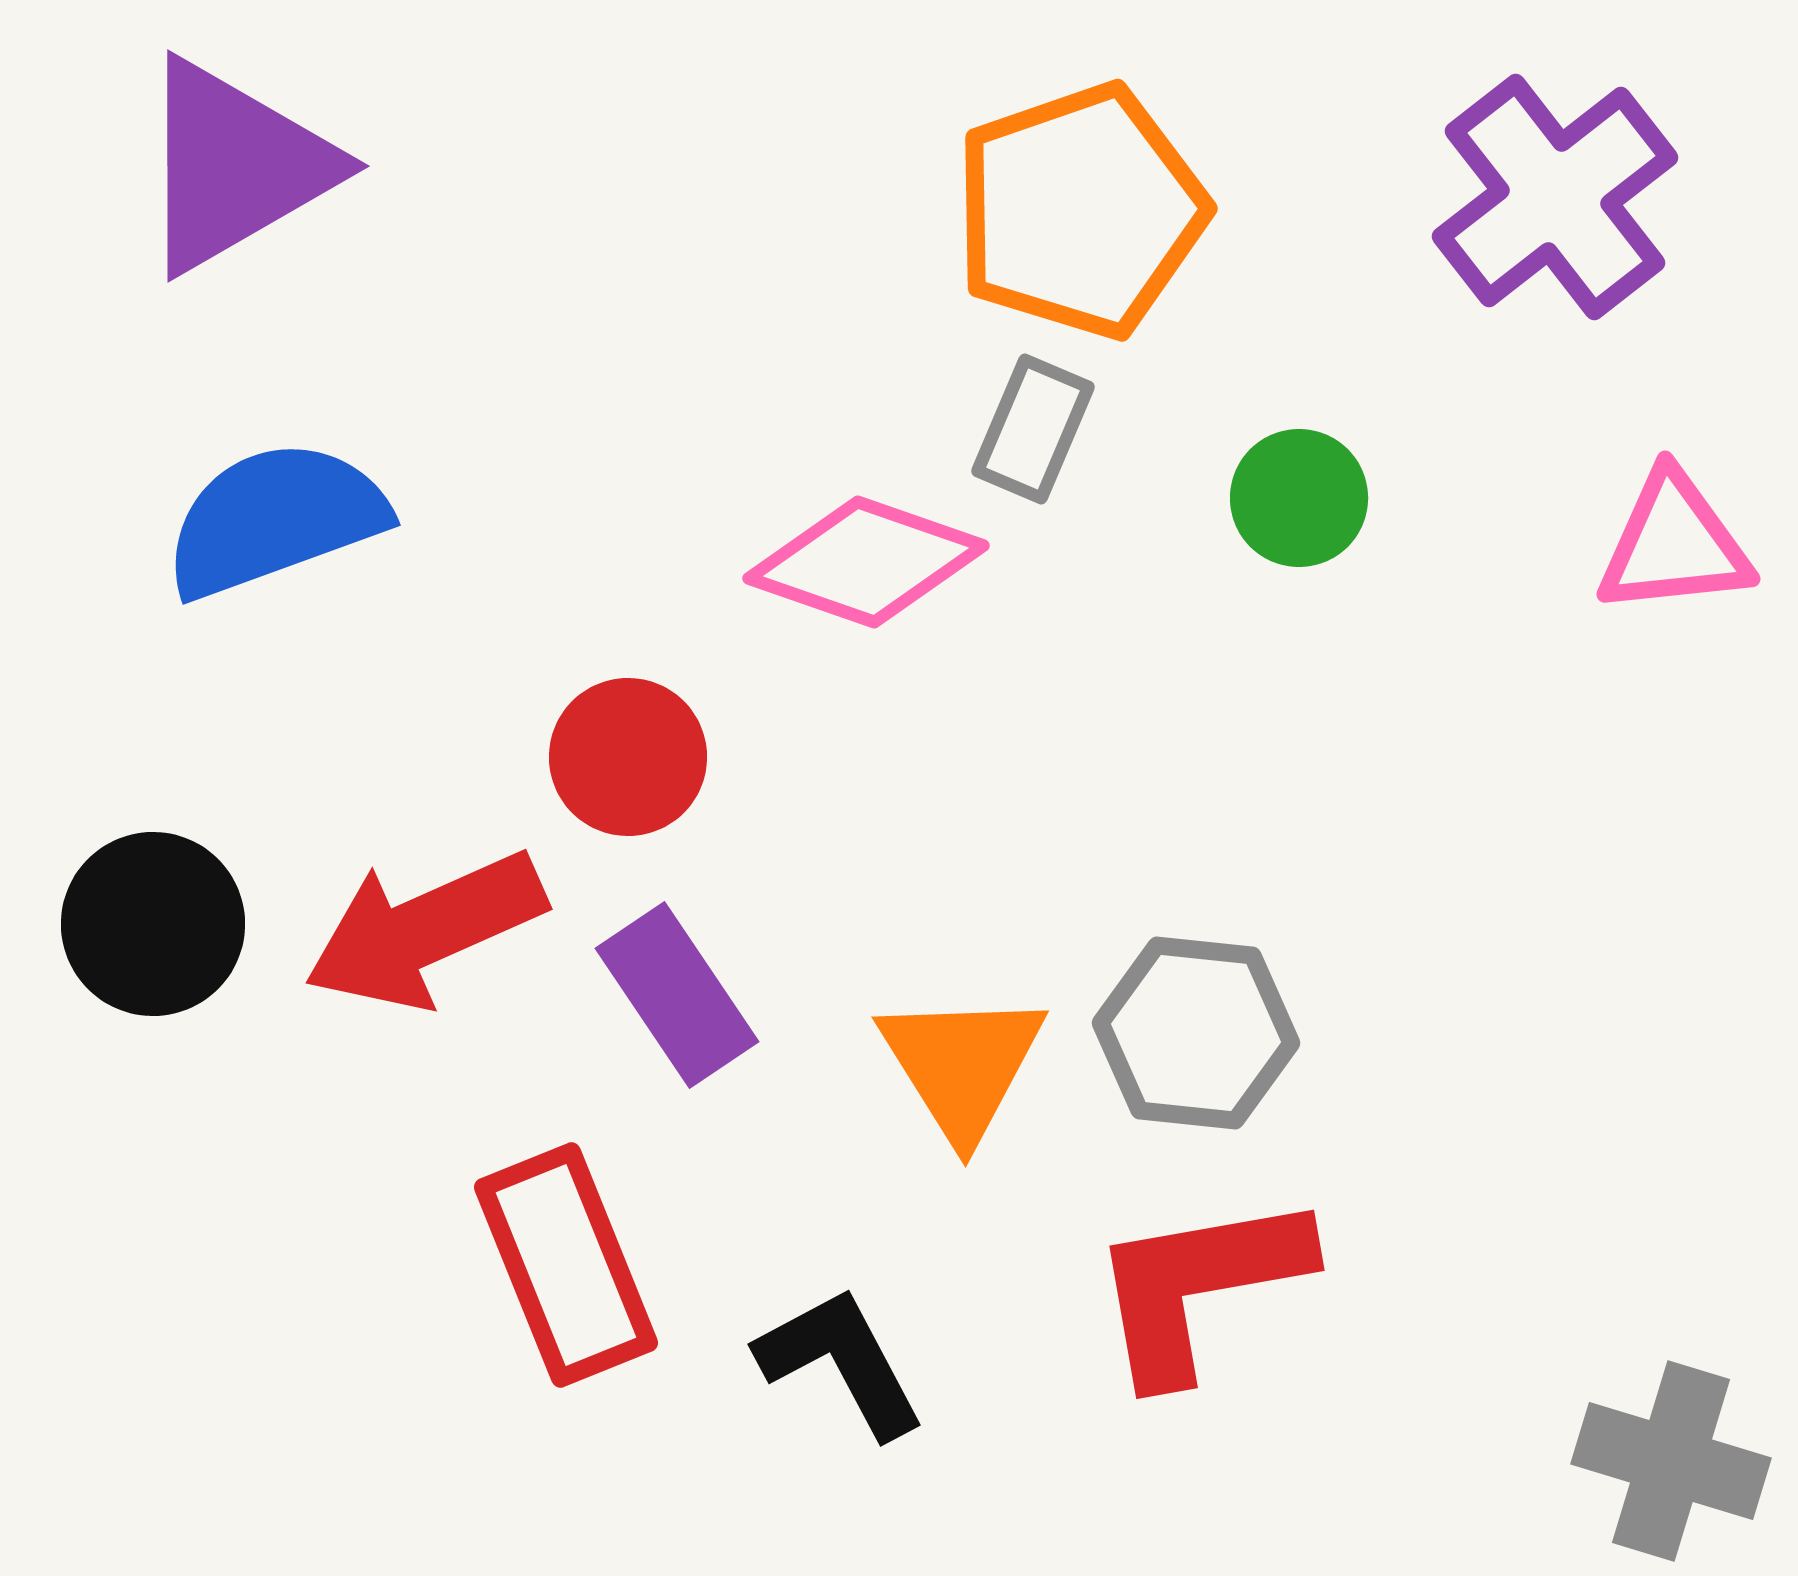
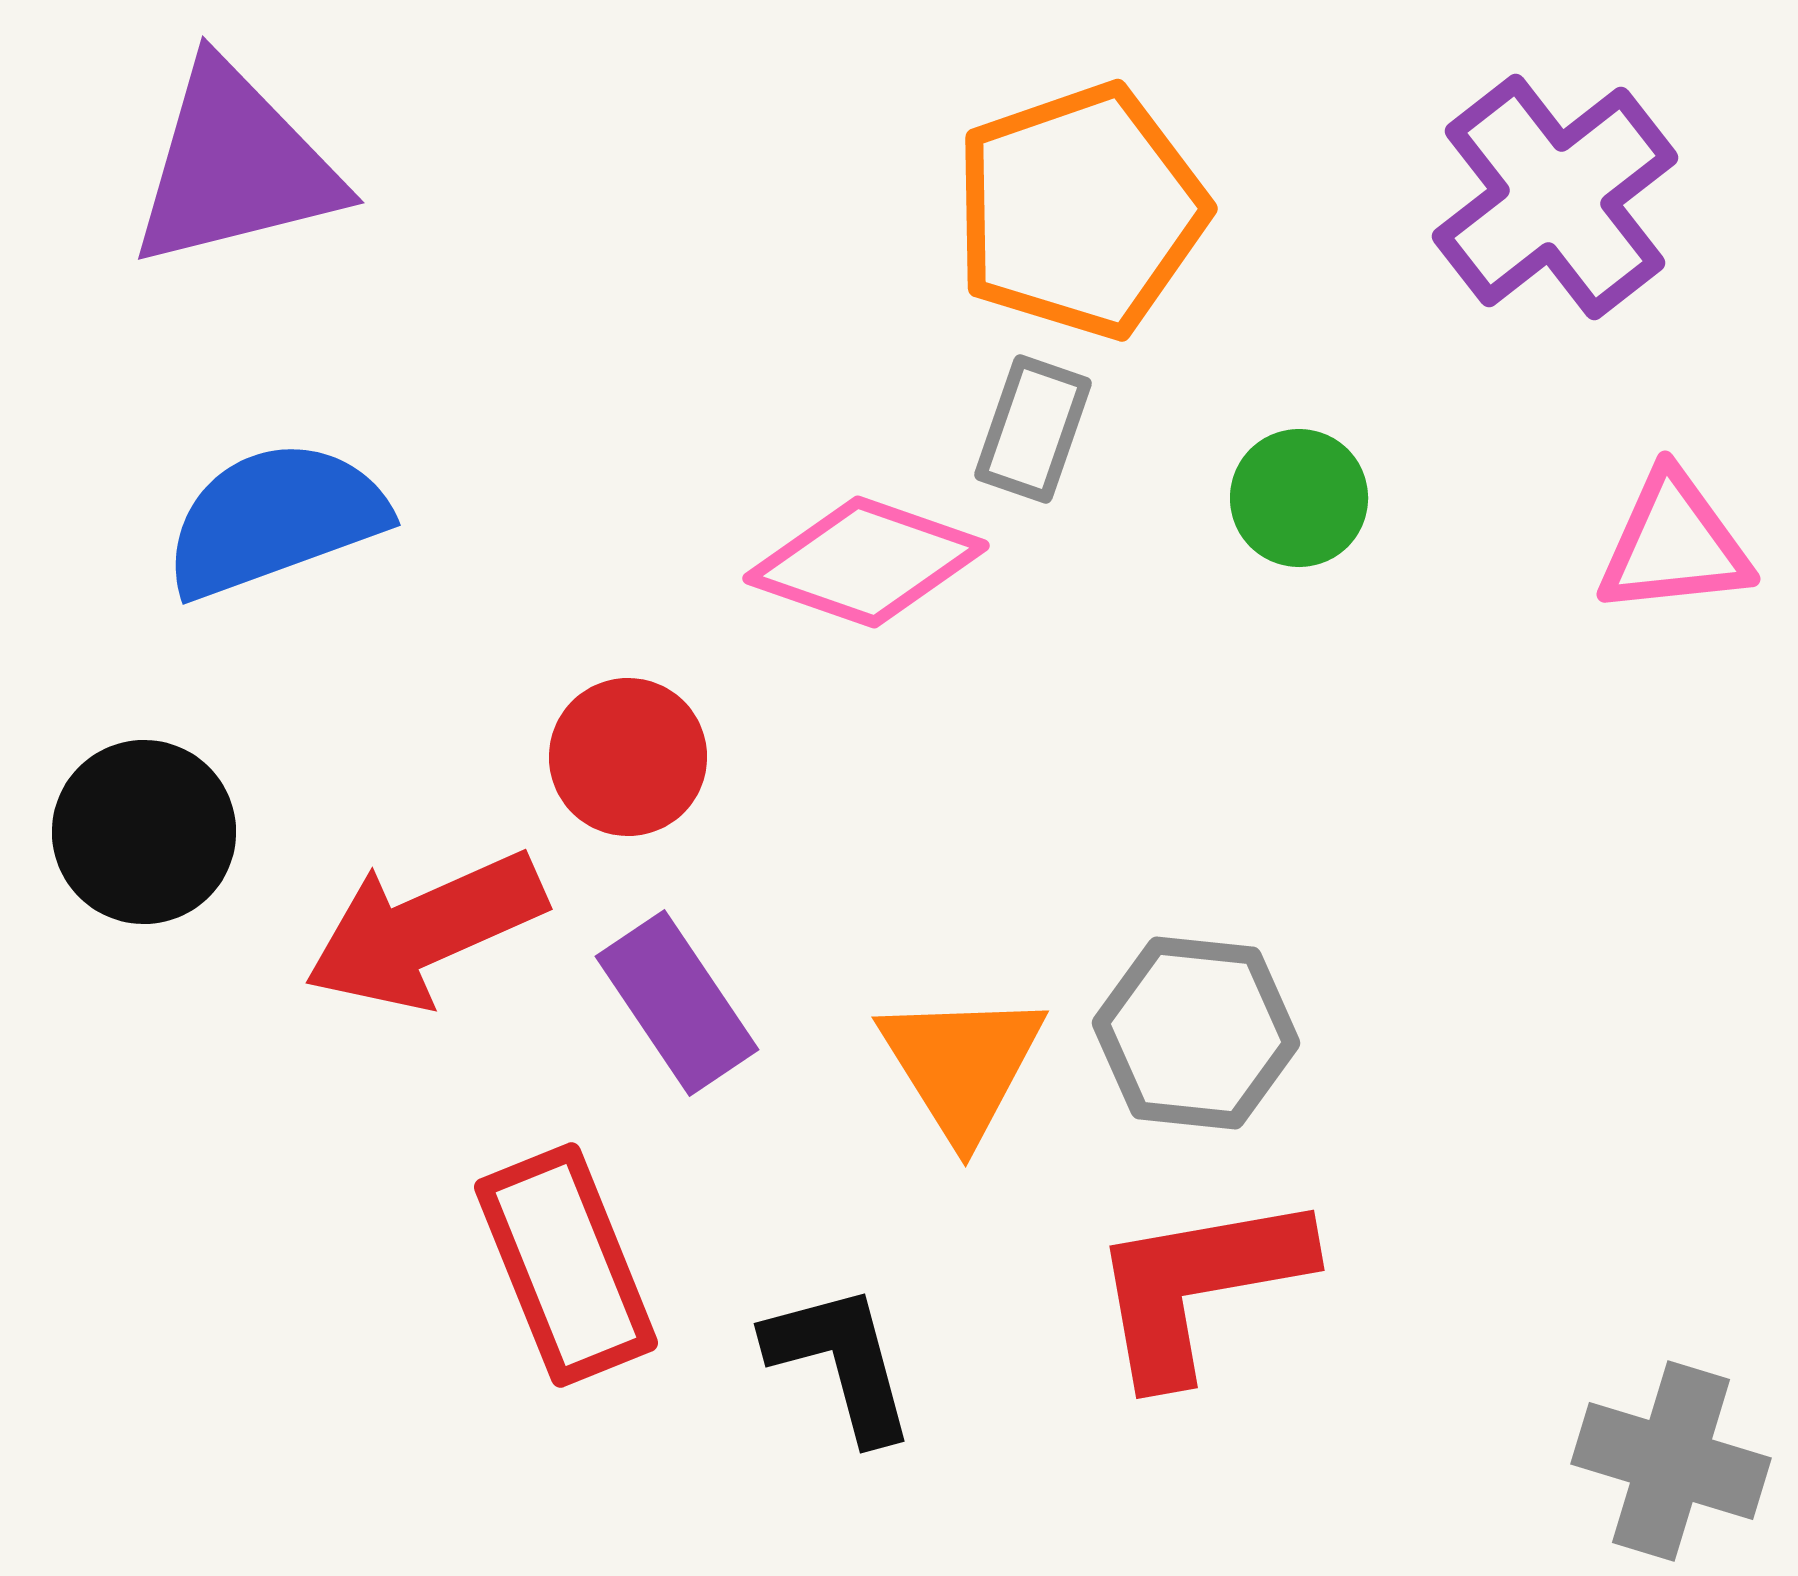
purple triangle: rotated 16 degrees clockwise
gray rectangle: rotated 4 degrees counterclockwise
black circle: moved 9 px left, 92 px up
purple rectangle: moved 8 px down
black L-shape: rotated 13 degrees clockwise
